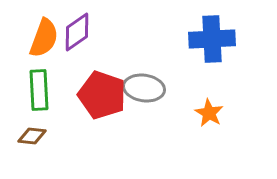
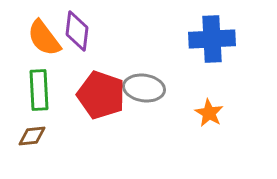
purple diamond: moved 1 px up; rotated 48 degrees counterclockwise
orange semicircle: rotated 123 degrees clockwise
red pentagon: moved 1 px left
brown diamond: rotated 12 degrees counterclockwise
